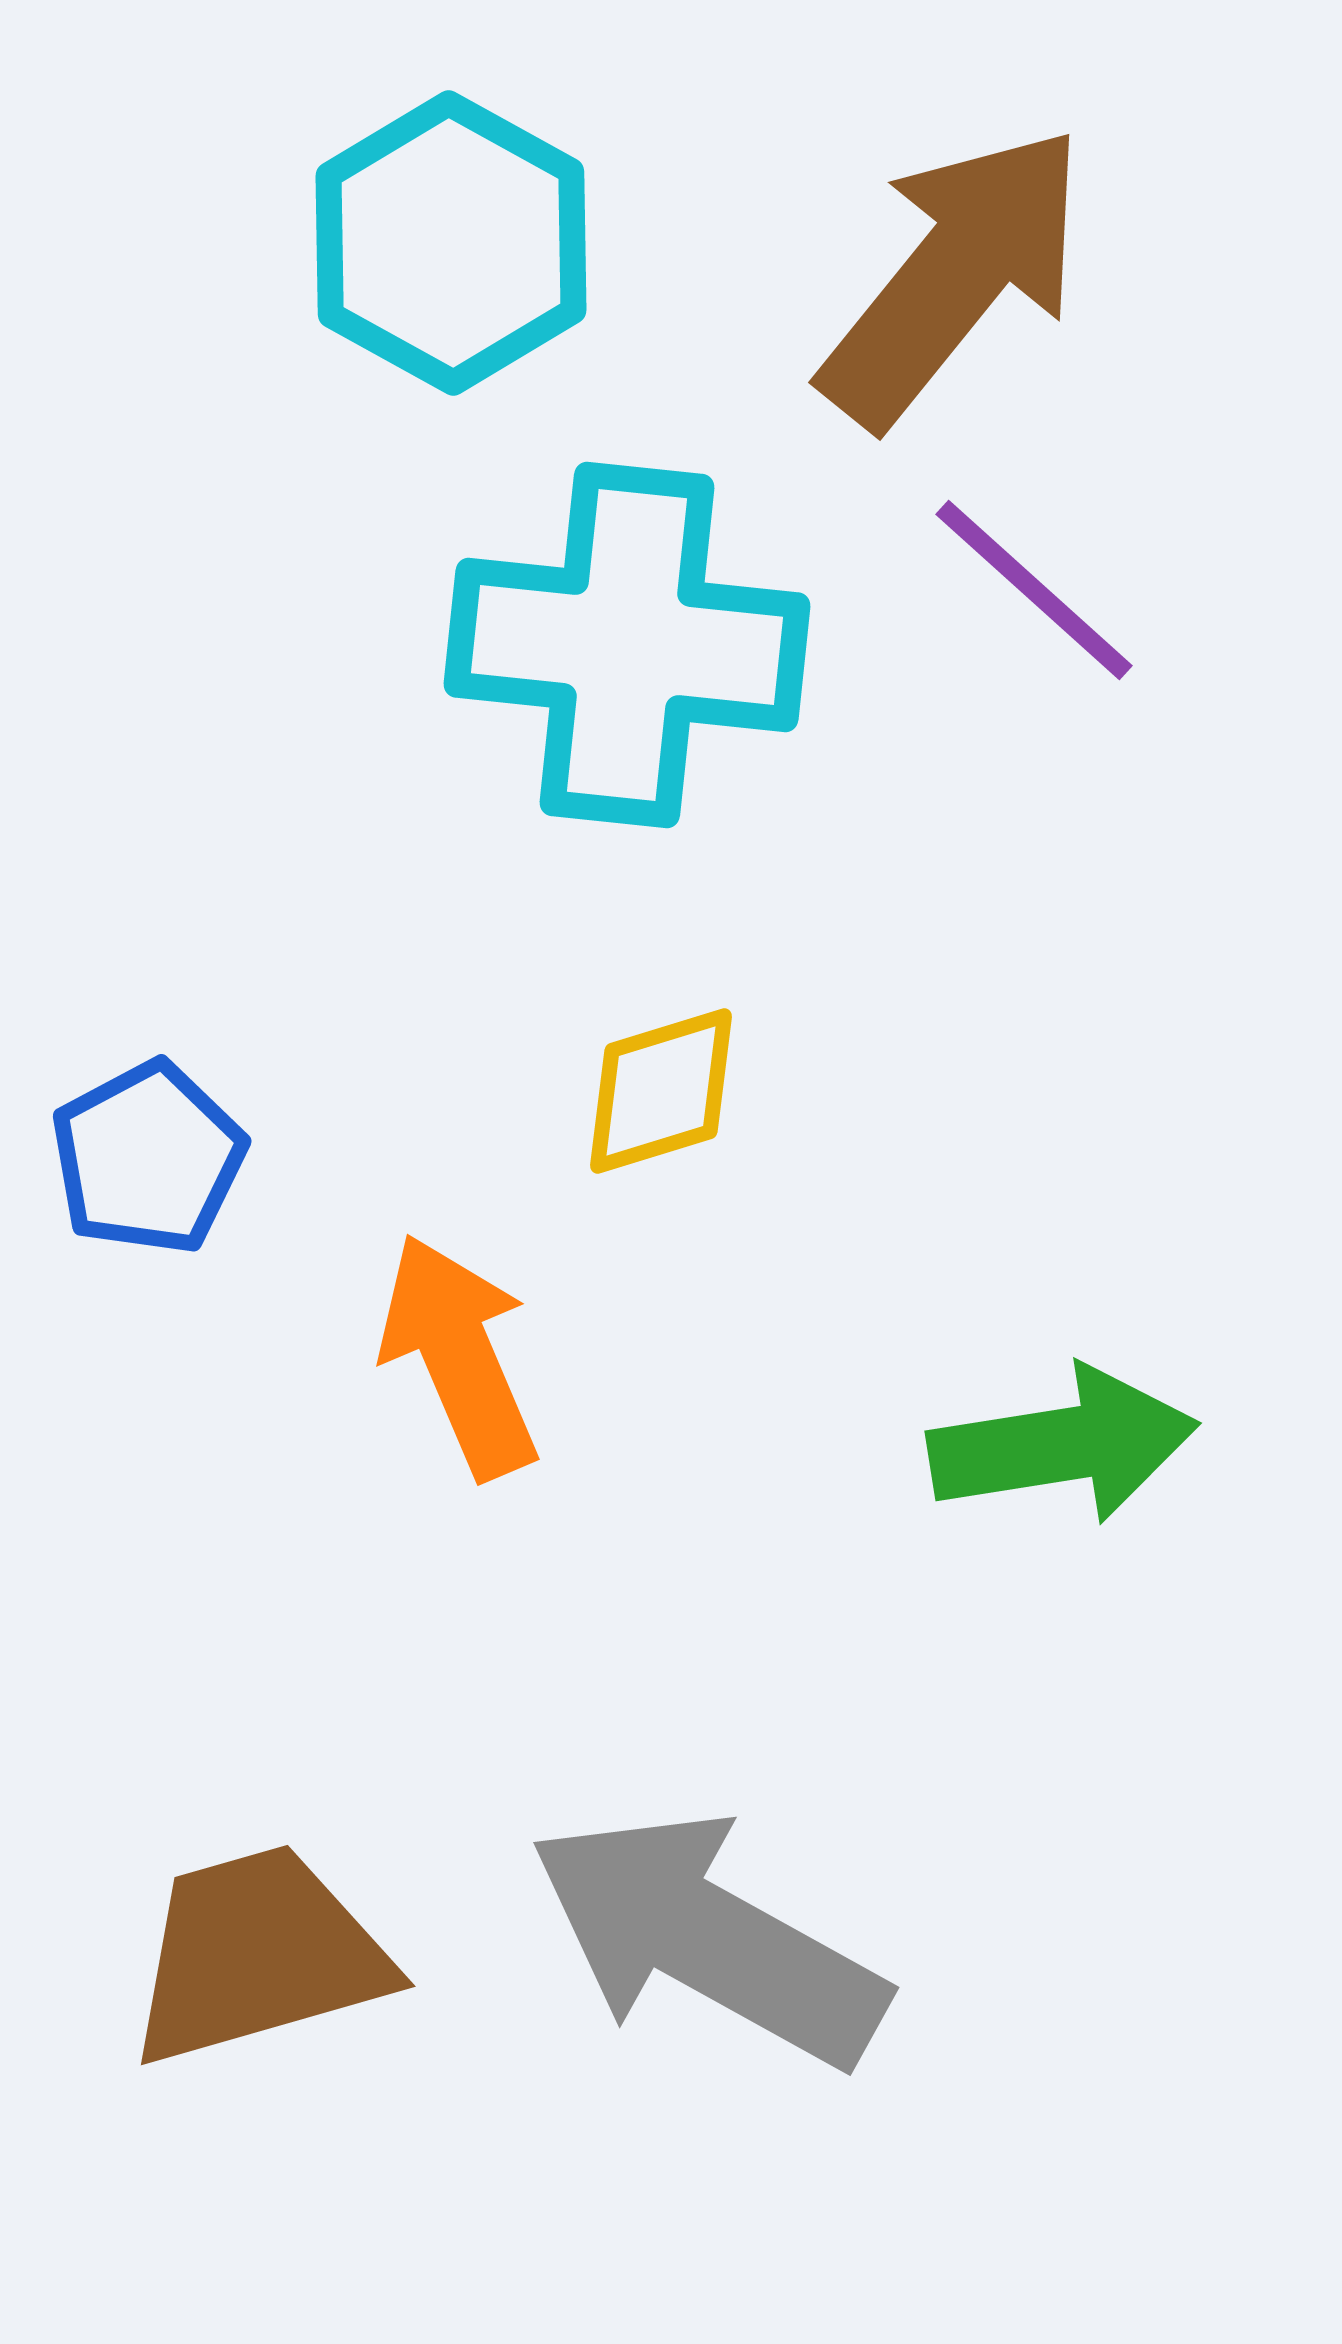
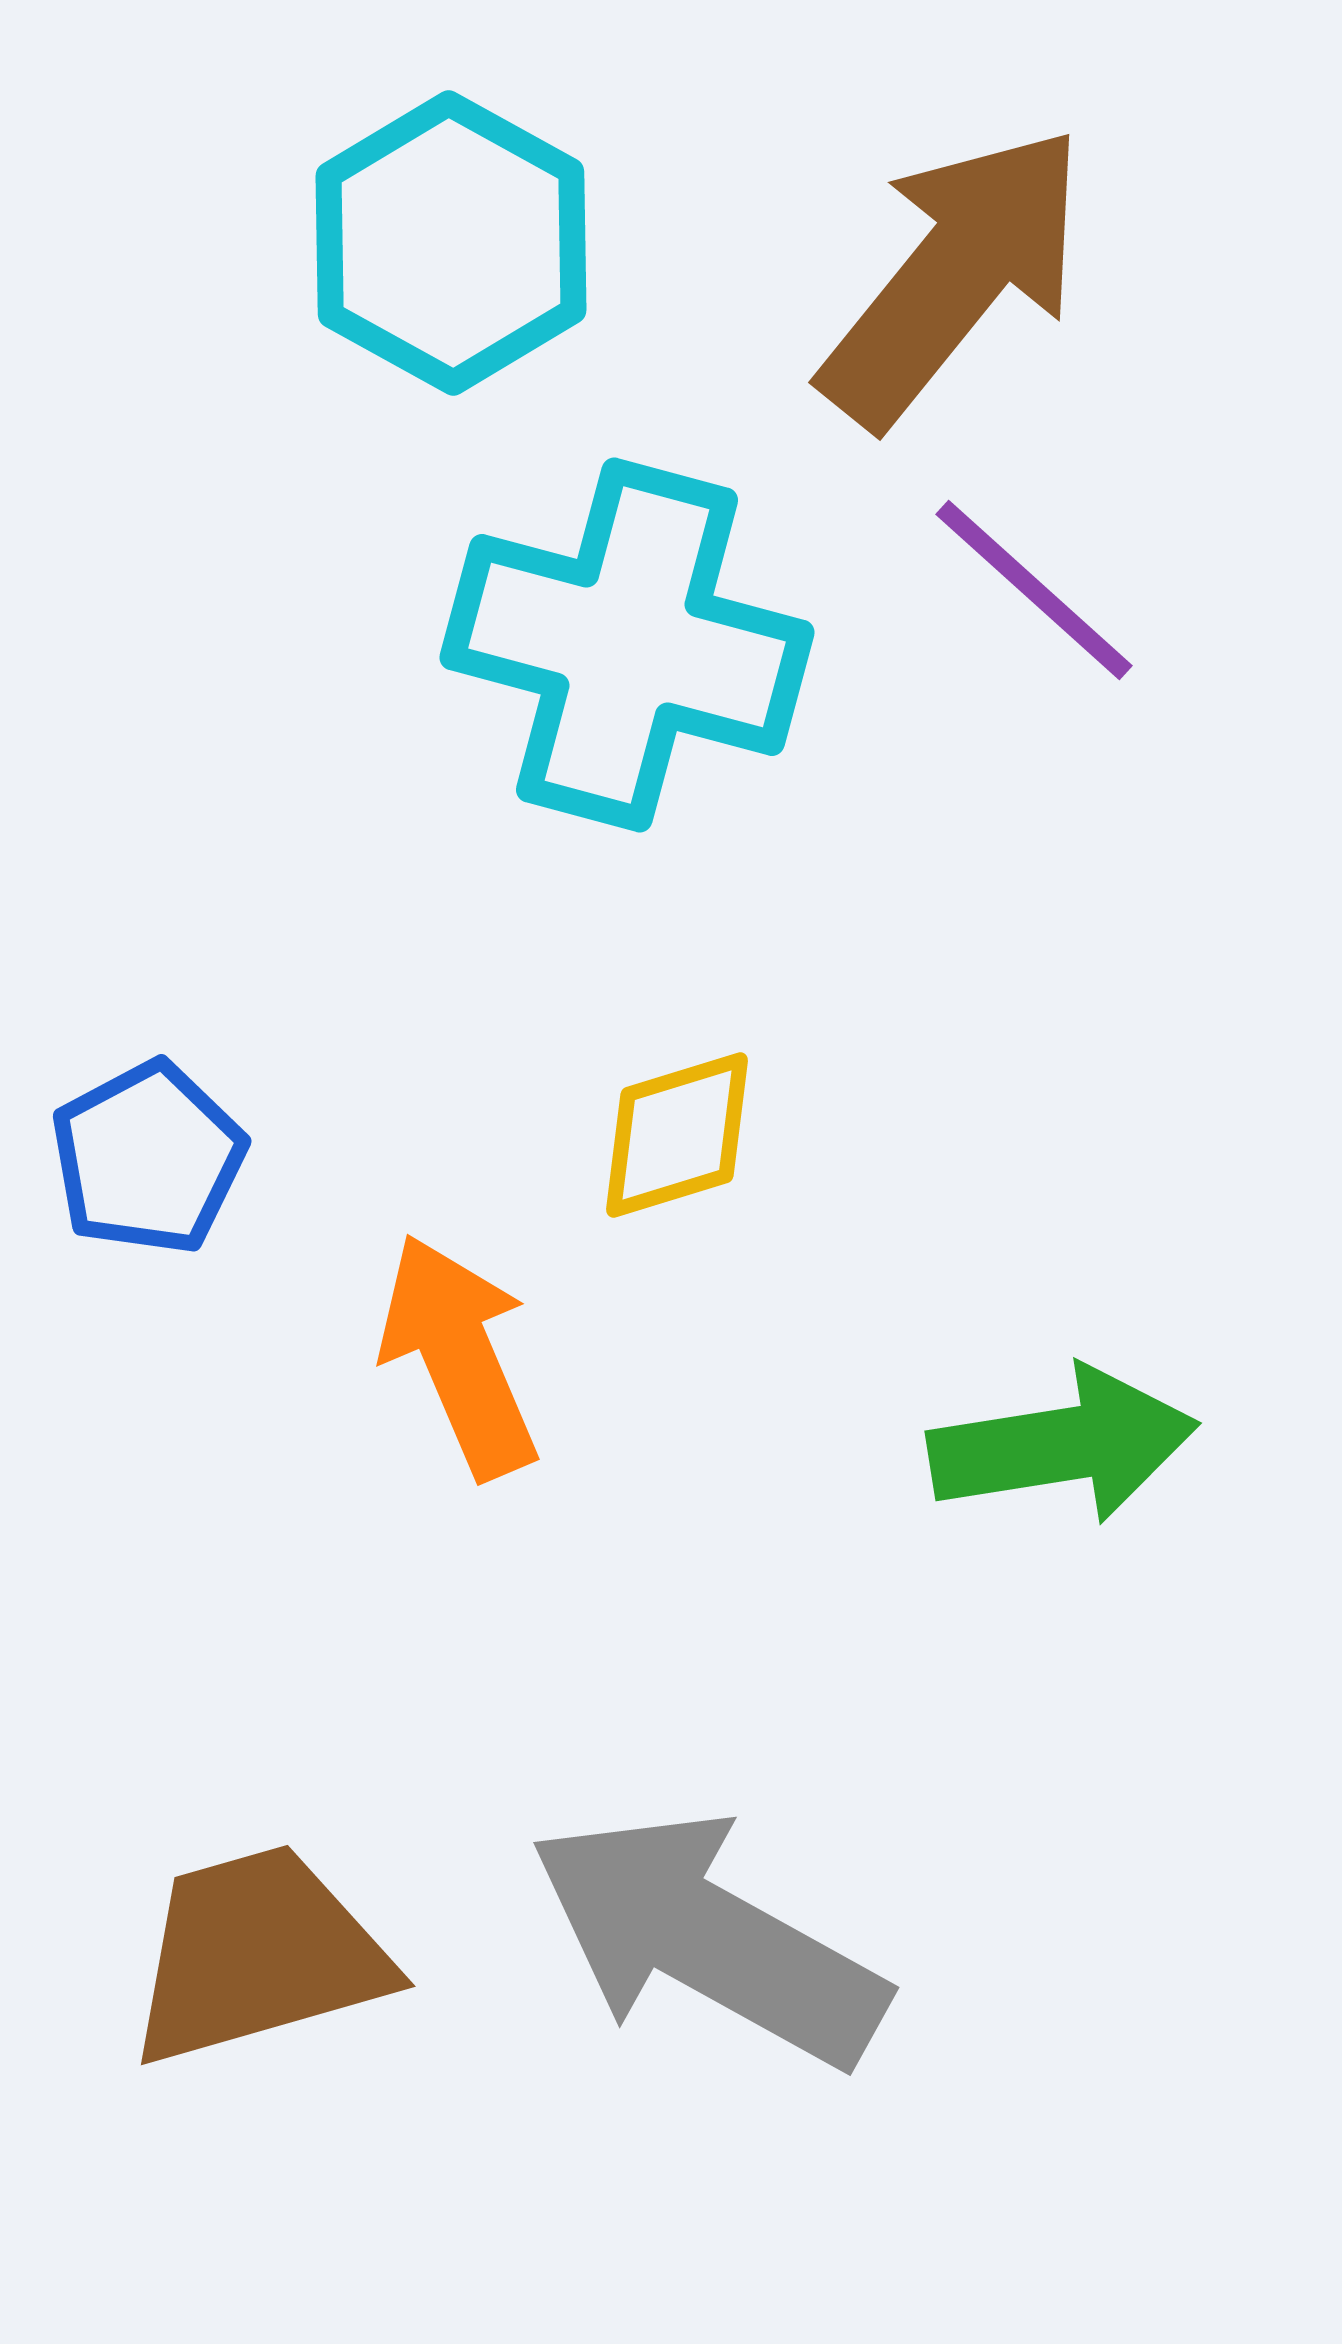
cyan cross: rotated 9 degrees clockwise
yellow diamond: moved 16 px right, 44 px down
